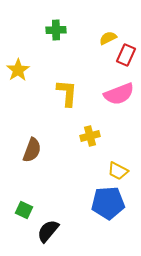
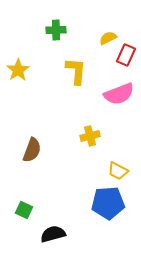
yellow L-shape: moved 9 px right, 22 px up
black semicircle: moved 5 px right, 3 px down; rotated 35 degrees clockwise
